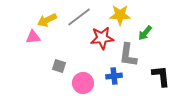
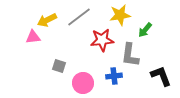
yellow star: rotated 10 degrees counterclockwise
green arrow: moved 3 px up
red star: moved 2 px down
gray L-shape: moved 2 px right
black L-shape: rotated 15 degrees counterclockwise
